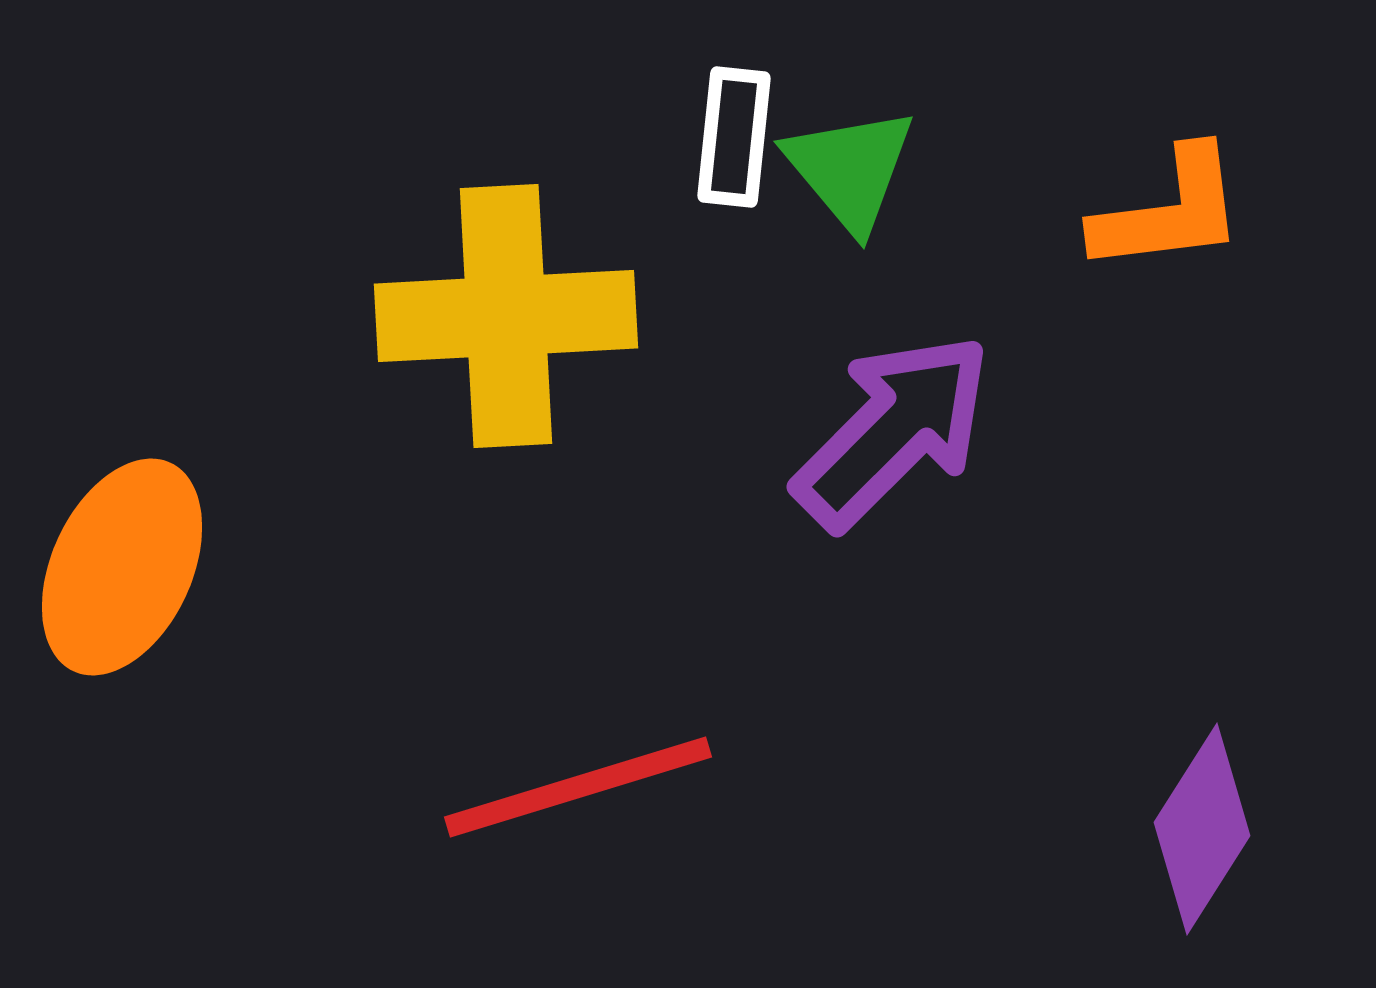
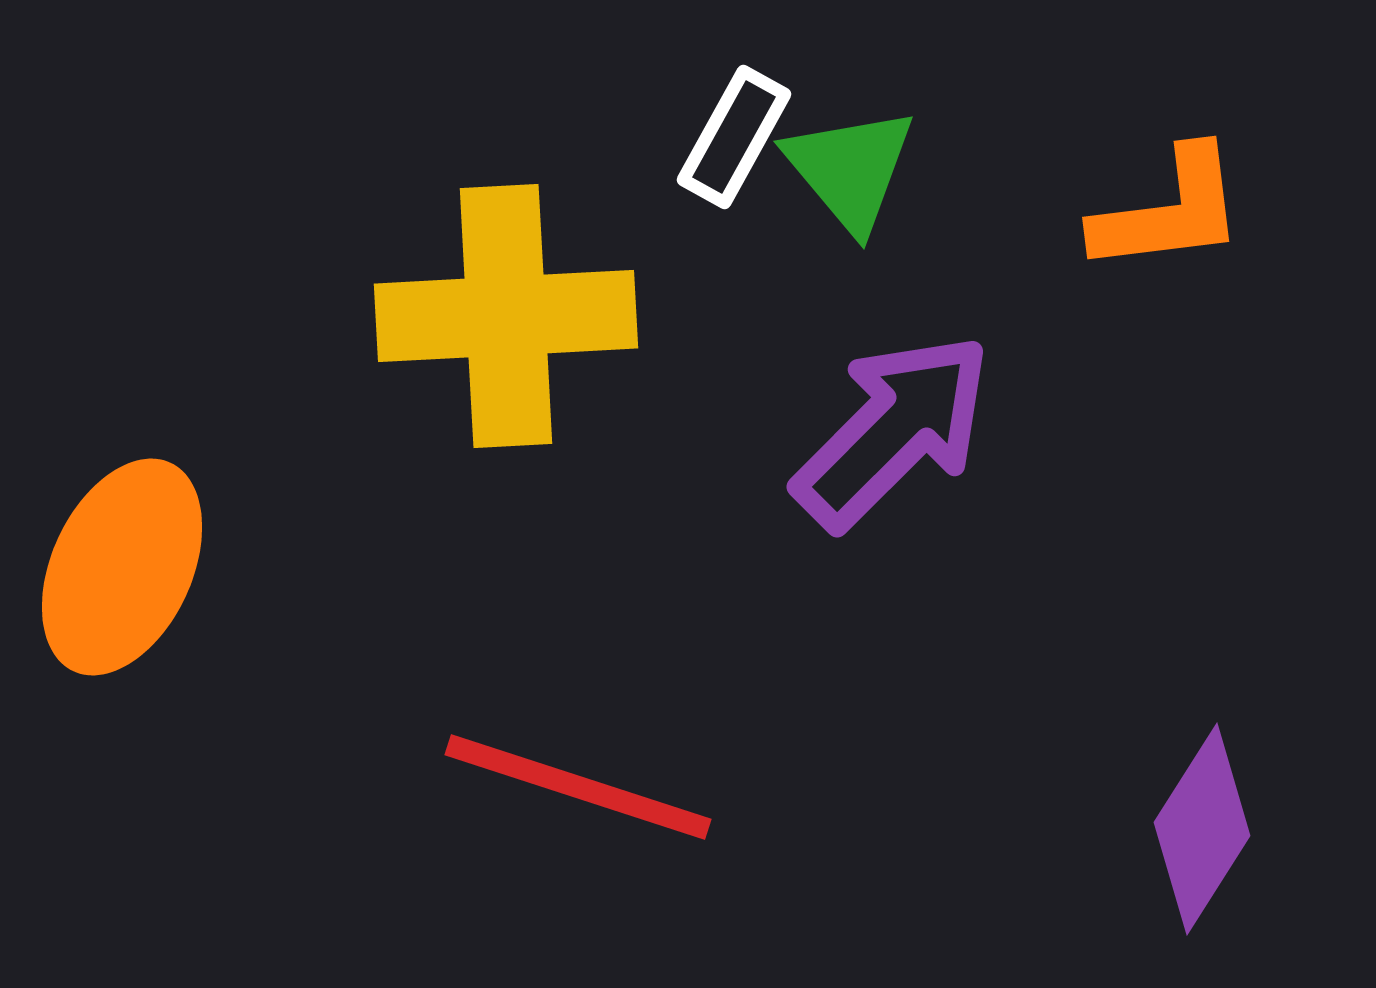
white rectangle: rotated 23 degrees clockwise
red line: rotated 35 degrees clockwise
